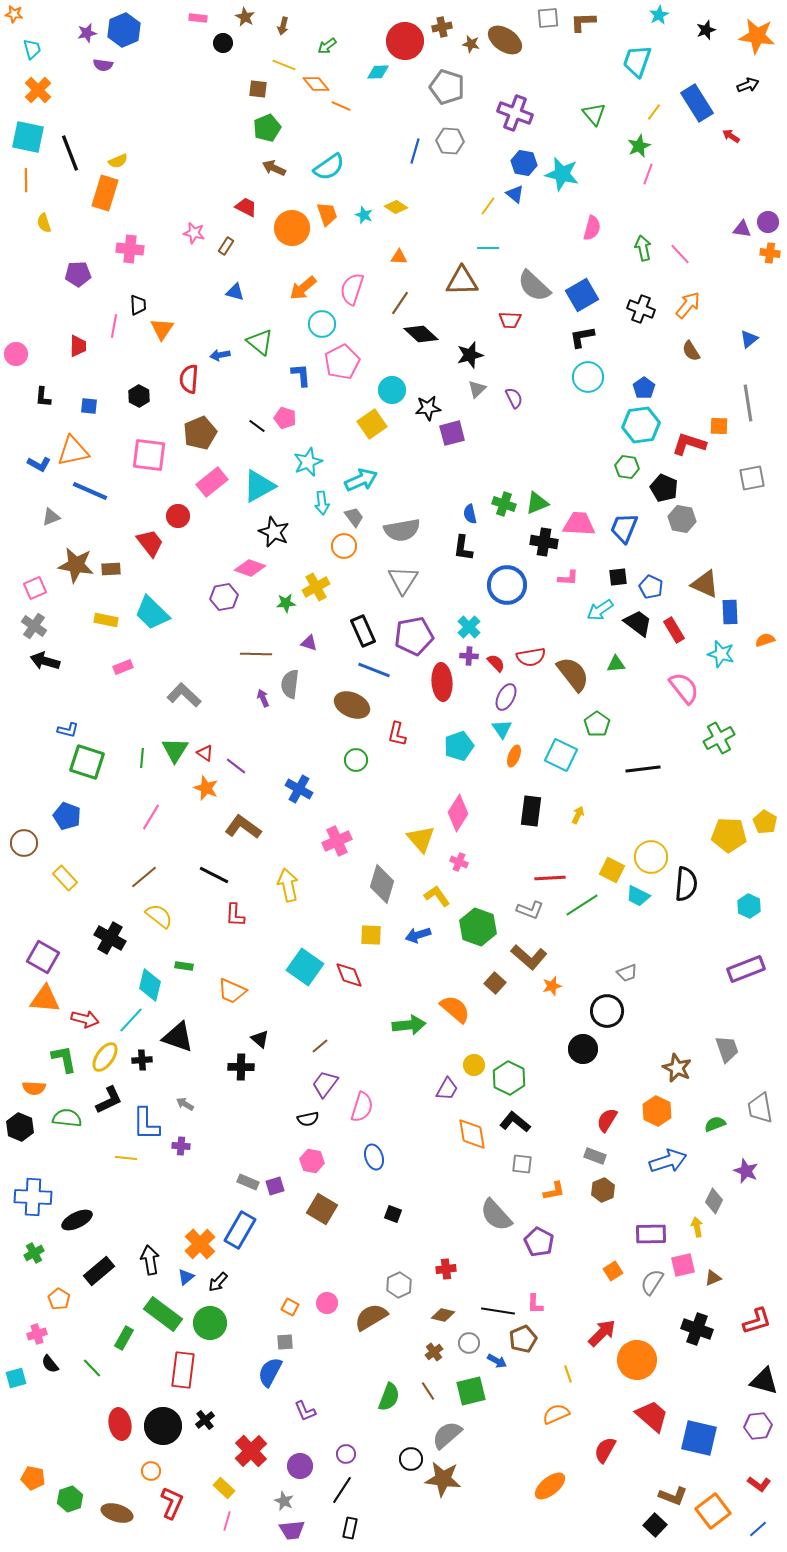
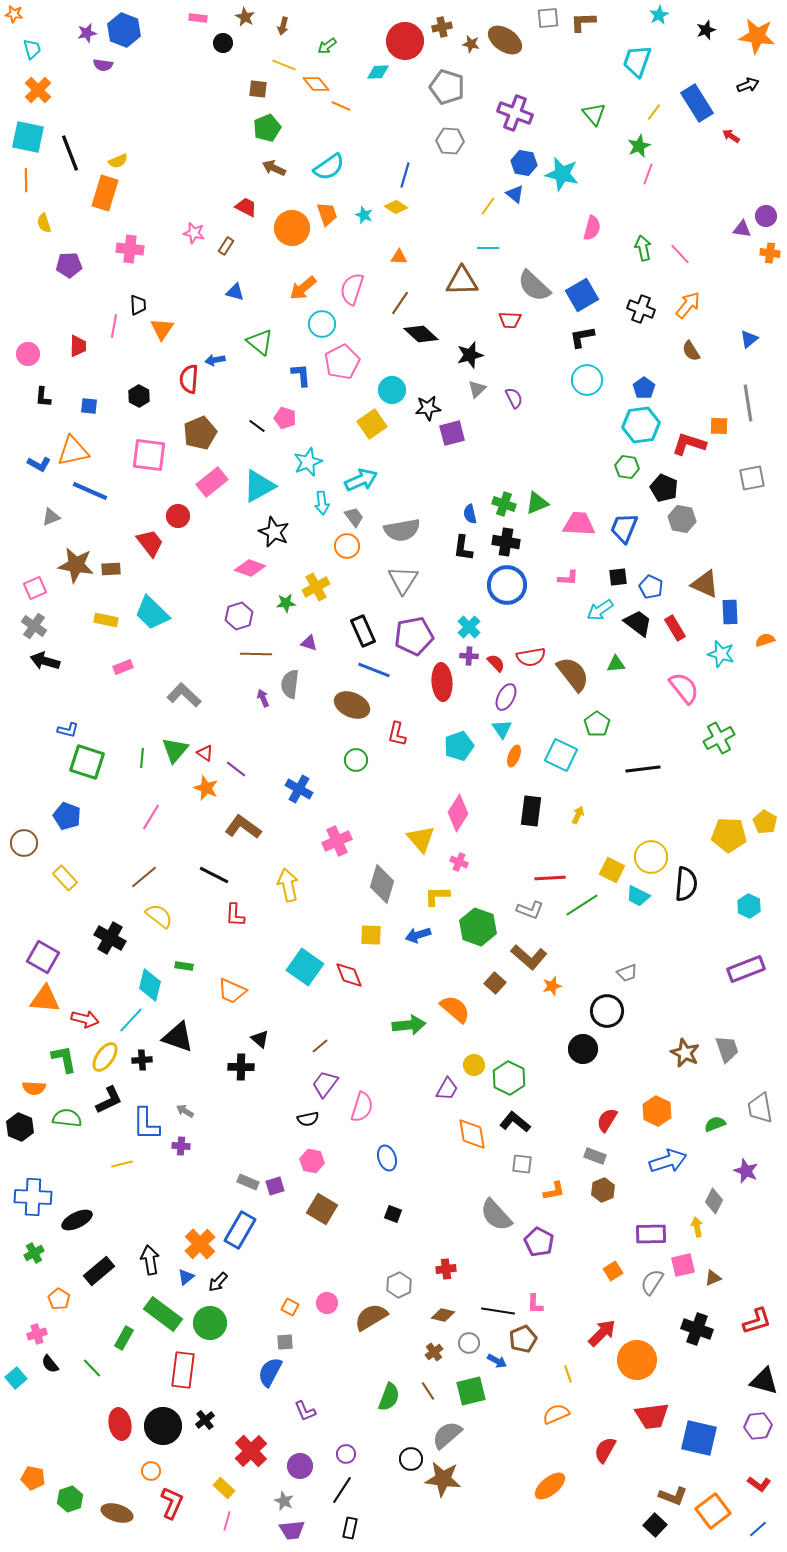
blue hexagon at (124, 30): rotated 16 degrees counterclockwise
blue line at (415, 151): moved 10 px left, 24 px down
purple circle at (768, 222): moved 2 px left, 6 px up
purple pentagon at (78, 274): moved 9 px left, 9 px up
pink circle at (16, 354): moved 12 px right
blue arrow at (220, 355): moved 5 px left, 5 px down
cyan circle at (588, 377): moved 1 px left, 3 px down
black cross at (544, 542): moved 38 px left
orange circle at (344, 546): moved 3 px right
purple hexagon at (224, 597): moved 15 px right, 19 px down; rotated 8 degrees counterclockwise
red rectangle at (674, 630): moved 1 px right, 2 px up
green triangle at (175, 750): rotated 8 degrees clockwise
purple line at (236, 766): moved 3 px down
yellow L-shape at (437, 896): rotated 56 degrees counterclockwise
brown star at (677, 1068): moved 8 px right, 15 px up
gray arrow at (185, 1104): moved 7 px down
blue ellipse at (374, 1157): moved 13 px right, 1 px down
yellow line at (126, 1158): moved 4 px left, 6 px down; rotated 20 degrees counterclockwise
cyan square at (16, 1378): rotated 25 degrees counterclockwise
red trapezoid at (652, 1416): rotated 132 degrees clockwise
